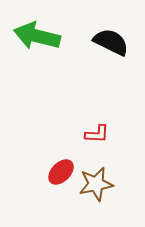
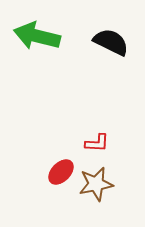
red L-shape: moved 9 px down
